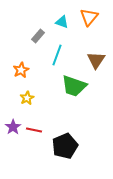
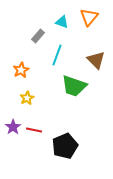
brown triangle: rotated 18 degrees counterclockwise
